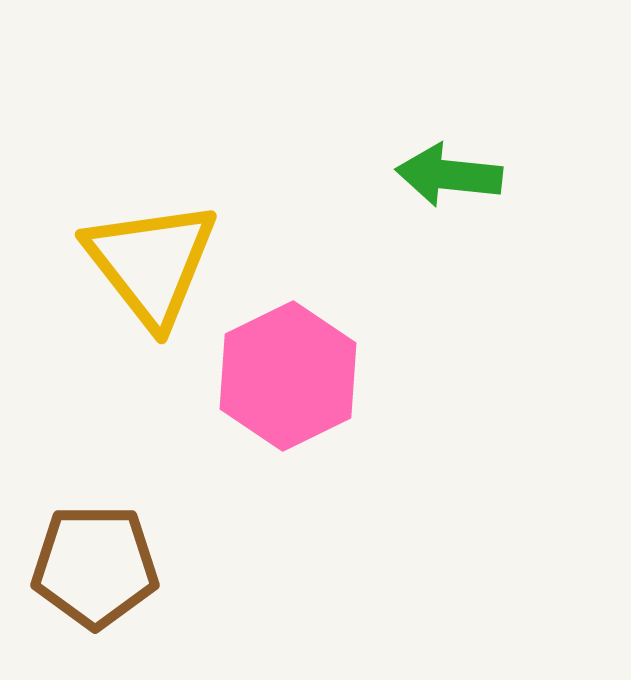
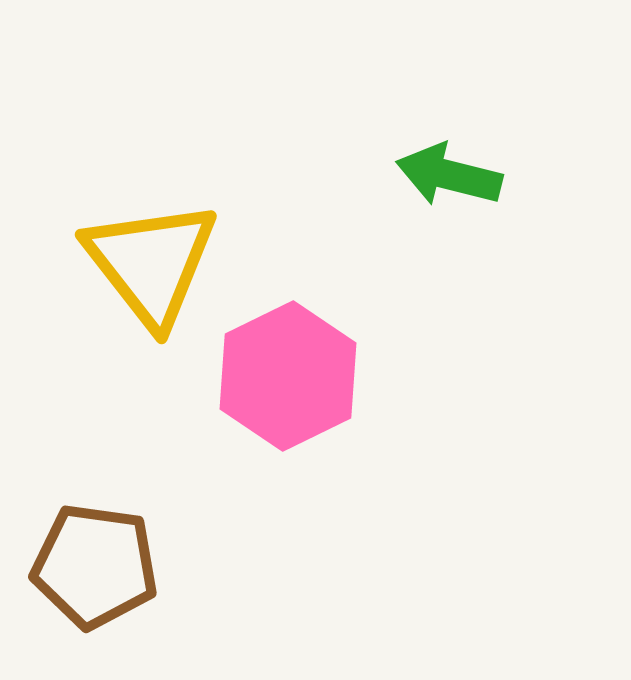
green arrow: rotated 8 degrees clockwise
brown pentagon: rotated 8 degrees clockwise
